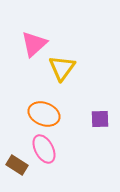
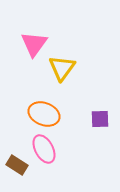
pink triangle: rotated 12 degrees counterclockwise
